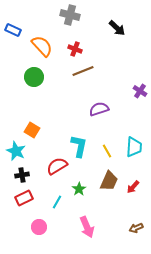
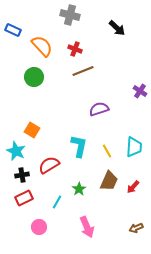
red semicircle: moved 8 px left, 1 px up
